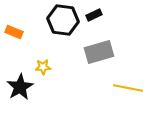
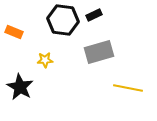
yellow star: moved 2 px right, 7 px up
black star: rotated 12 degrees counterclockwise
